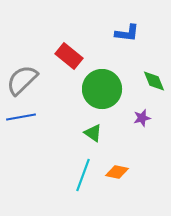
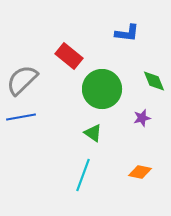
orange diamond: moved 23 px right
